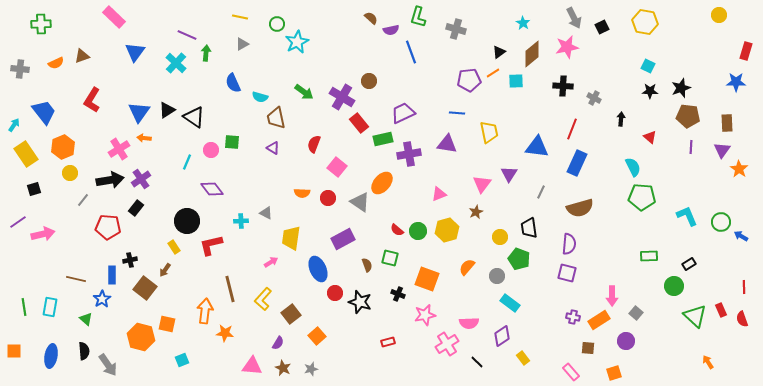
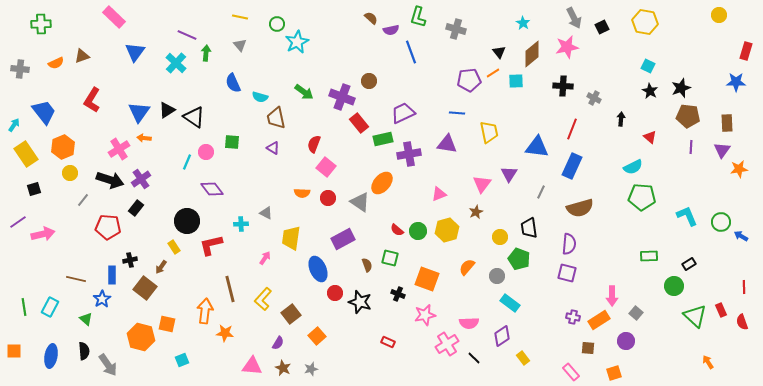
gray triangle at (242, 44): moved 2 px left, 1 px down; rotated 40 degrees counterclockwise
black triangle at (499, 52): rotated 32 degrees counterclockwise
black star at (650, 91): rotated 28 degrees clockwise
purple cross at (342, 97): rotated 10 degrees counterclockwise
pink circle at (211, 150): moved 5 px left, 2 px down
blue rectangle at (577, 163): moved 5 px left, 3 px down
pink square at (337, 167): moved 11 px left
cyan semicircle at (633, 167): rotated 90 degrees clockwise
orange star at (739, 169): rotated 30 degrees clockwise
black arrow at (110, 180): rotated 28 degrees clockwise
cyan cross at (241, 221): moved 3 px down
pink arrow at (271, 262): moved 6 px left, 4 px up; rotated 24 degrees counterclockwise
brown arrow at (165, 270): moved 4 px left, 3 px up
cyan rectangle at (50, 307): rotated 18 degrees clockwise
red semicircle at (742, 319): moved 3 px down
red rectangle at (388, 342): rotated 40 degrees clockwise
black line at (477, 362): moved 3 px left, 4 px up
